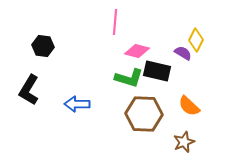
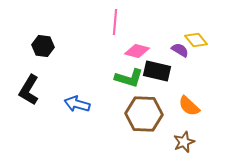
yellow diamond: rotated 65 degrees counterclockwise
purple semicircle: moved 3 px left, 3 px up
blue arrow: rotated 15 degrees clockwise
